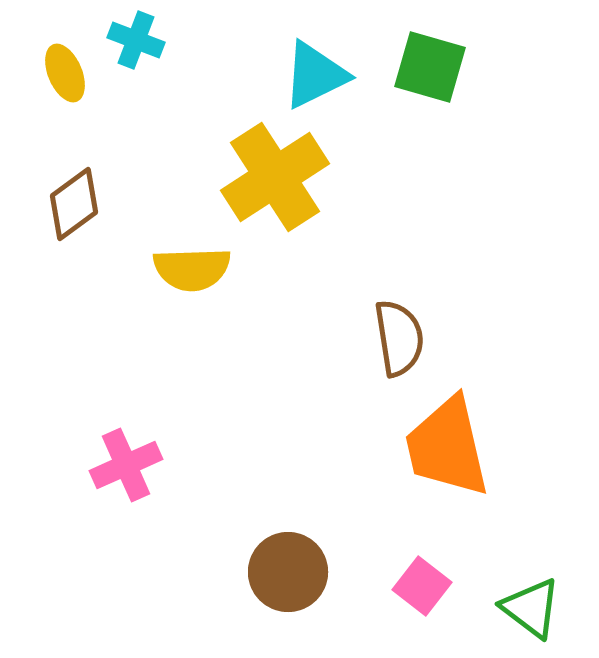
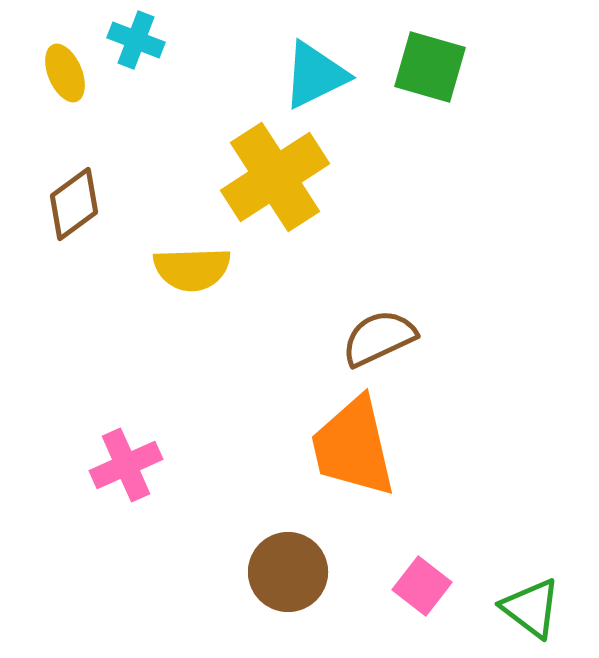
brown semicircle: moved 20 px left; rotated 106 degrees counterclockwise
orange trapezoid: moved 94 px left
